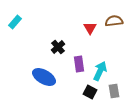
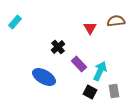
brown semicircle: moved 2 px right
purple rectangle: rotated 35 degrees counterclockwise
